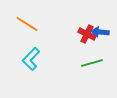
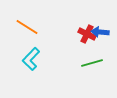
orange line: moved 3 px down
